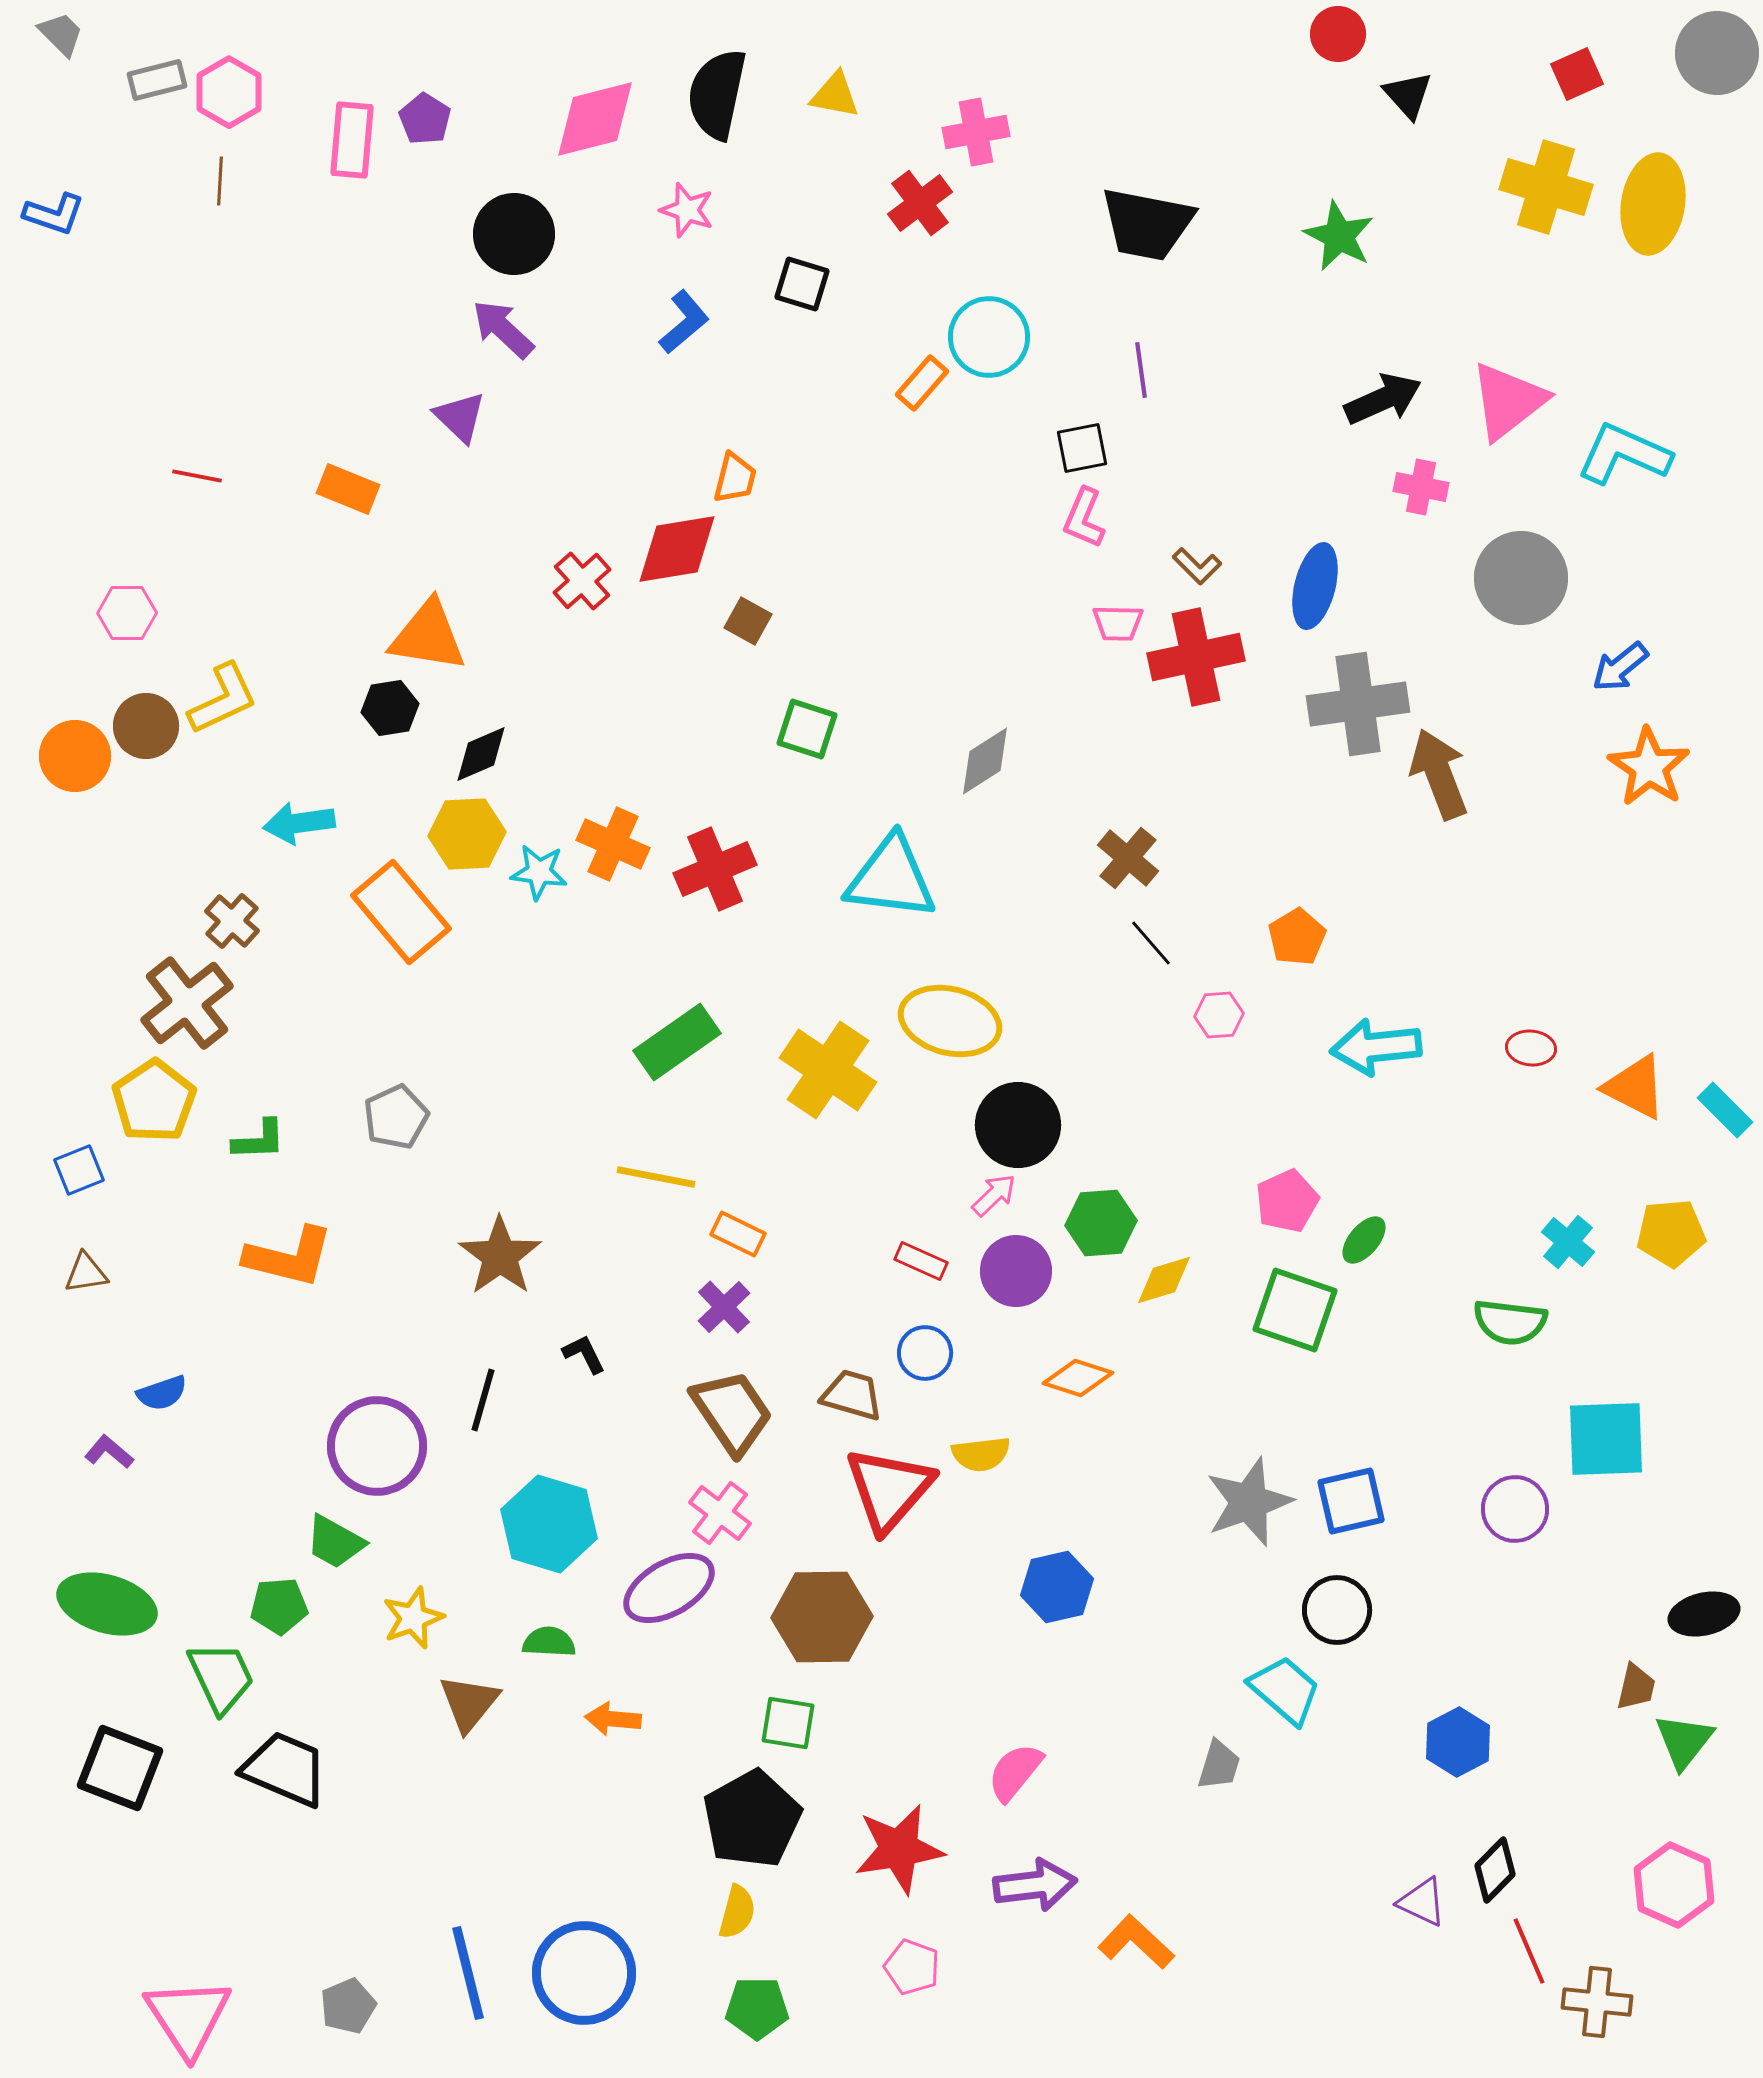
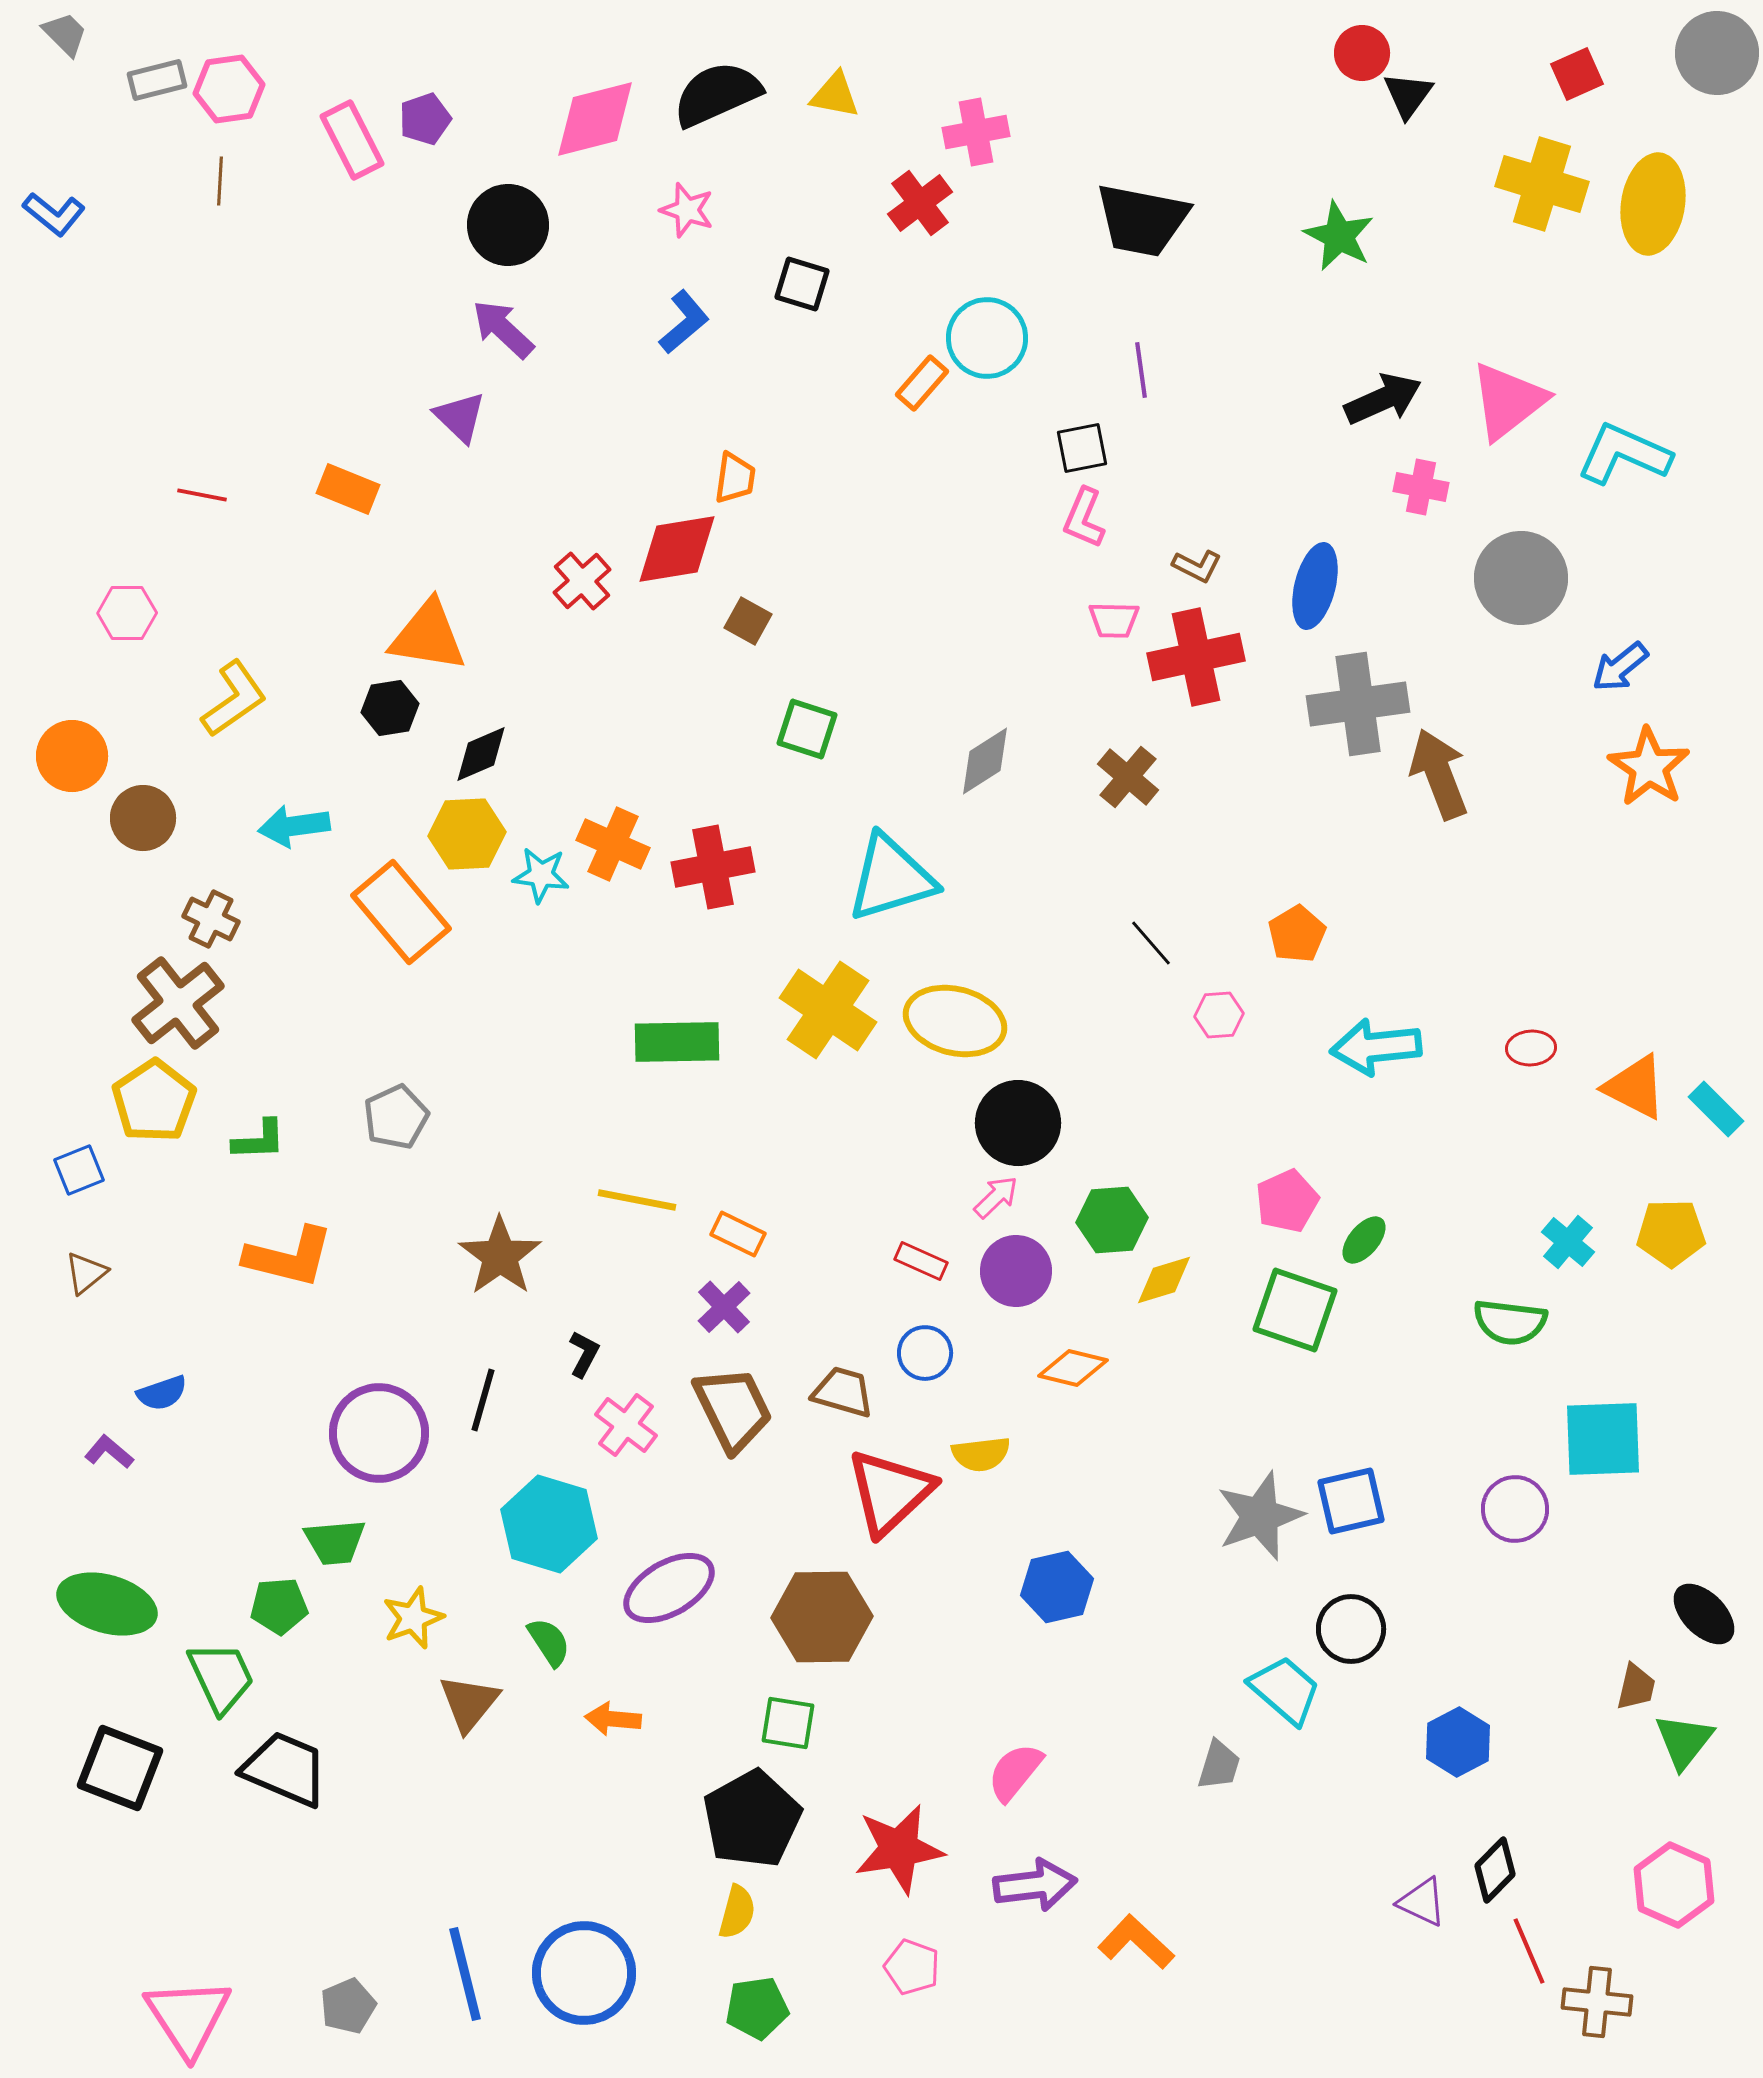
gray trapezoid at (61, 34): moved 4 px right
red circle at (1338, 34): moved 24 px right, 19 px down
pink hexagon at (229, 92): moved 3 px up; rotated 22 degrees clockwise
black semicircle at (717, 94): rotated 54 degrees clockwise
black triangle at (1408, 95): rotated 18 degrees clockwise
purple pentagon at (425, 119): rotated 21 degrees clockwise
pink rectangle at (352, 140): rotated 32 degrees counterclockwise
yellow cross at (1546, 187): moved 4 px left, 3 px up
blue L-shape at (54, 214): rotated 20 degrees clockwise
black trapezoid at (1147, 224): moved 5 px left, 4 px up
black circle at (514, 234): moved 6 px left, 9 px up
cyan circle at (989, 337): moved 2 px left, 1 px down
red line at (197, 476): moved 5 px right, 19 px down
orange trapezoid at (735, 478): rotated 6 degrees counterclockwise
brown L-shape at (1197, 566): rotated 18 degrees counterclockwise
pink trapezoid at (1118, 623): moved 4 px left, 3 px up
yellow L-shape at (223, 699): moved 11 px right; rotated 10 degrees counterclockwise
brown circle at (146, 726): moved 3 px left, 92 px down
orange circle at (75, 756): moved 3 px left
cyan arrow at (299, 823): moved 5 px left, 3 px down
brown cross at (1128, 858): moved 81 px up
red cross at (715, 869): moved 2 px left, 2 px up; rotated 12 degrees clockwise
cyan star at (539, 872): moved 2 px right, 3 px down
cyan triangle at (891, 878): rotated 24 degrees counterclockwise
brown cross at (232, 921): moved 21 px left, 2 px up; rotated 16 degrees counterclockwise
orange pentagon at (1297, 937): moved 3 px up
brown cross at (187, 1003): moved 9 px left
yellow ellipse at (950, 1021): moved 5 px right
green rectangle at (677, 1042): rotated 34 degrees clockwise
red ellipse at (1531, 1048): rotated 9 degrees counterclockwise
yellow cross at (828, 1070): moved 60 px up
cyan rectangle at (1725, 1110): moved 9 px left, 1 px up
black circle at (1018, 1125): moved 2 px up
yellow line at (656, 1177): moved 19 px left, 23 px down
pink arrow at (994, 1195): moved 2 px right, 2 px down
green hexagon at (1101, 1223): moved 11 px right, 3 px up
yellow pentagon at (1671, 1233): rotated 4 degrees clockwise
brown triangle at (86, 1273): rotated 30 degrees counterclockwise
black L-shape at (584, 1354): rotated 54 degrees clockwise
orange diamond at (1078, 1378): moved 5 px left, 10 px up; rotated 4 degrees counterclockwise
brown trapezoid at (852, 1395): moved 9 px left, 3 px up
brown trapezoid at (732, 1412): moved 1 px right, 3 px up; rotated 8 degrees clockwise
cyan square at (1606, 1439): moved 3 px left
purple circle at (377, 1446): moved 2 px right, 13 px up
red triangle at (889, 1489): moved 1 px right, 3 px down; rotated 6 degrees clockwise
gray star at (1249, 1502): moved 11 px right, 14 px down
pink cross at (720, 1513): moved 94 px left, 88 px up
green trapezoid at (335, 1542): rotated 34 degrees counterclockwise
black circle at (1337, 1610): moved 14 px right, 19 px down
black ellipse at (1704, 1614): rotated 58 degrees clockwise
green semicircle at (549, 1642): rotated 54 degrees clockwise
blue line at (468, 1973): moved 3 px left, 1 px down
green pentagon at (757, 2008): rotated 8 degrees counterclockwise
